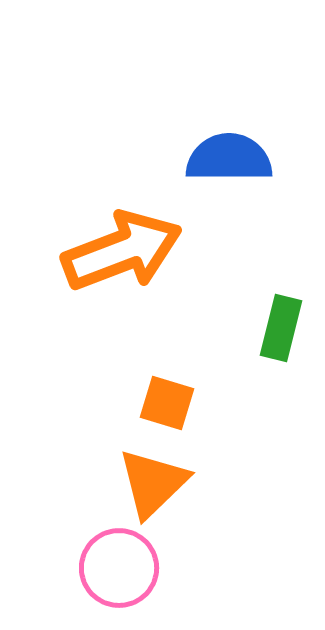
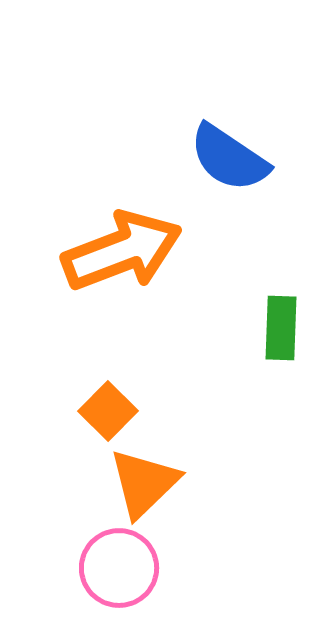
blue semicircle: rotated 146 degrees counterclockwise
green rectangle: rotated 12 degrees counterclockwise
orange square: moved 59 px left, 8 px down; rotated 28 degrees clockwise
orange triangle: moved 9 px left
